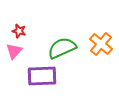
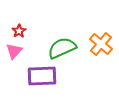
red star: rotated 24 degrees clockwise
